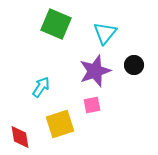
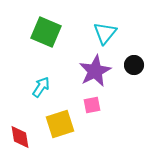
green square: moved 10 px left, 8 px down
purple star: rotated 8 degrees counterclockwise
